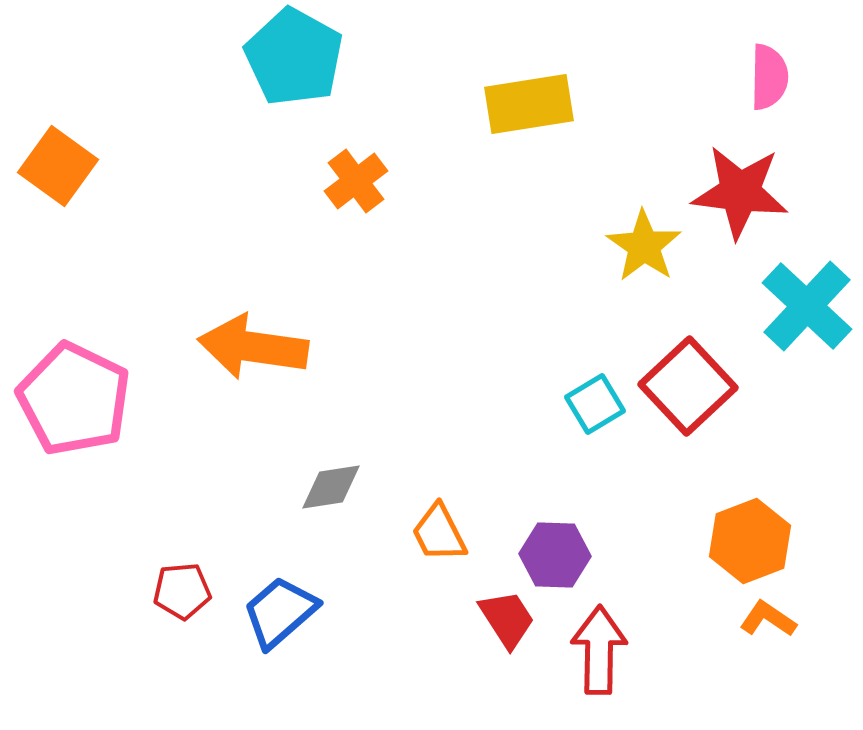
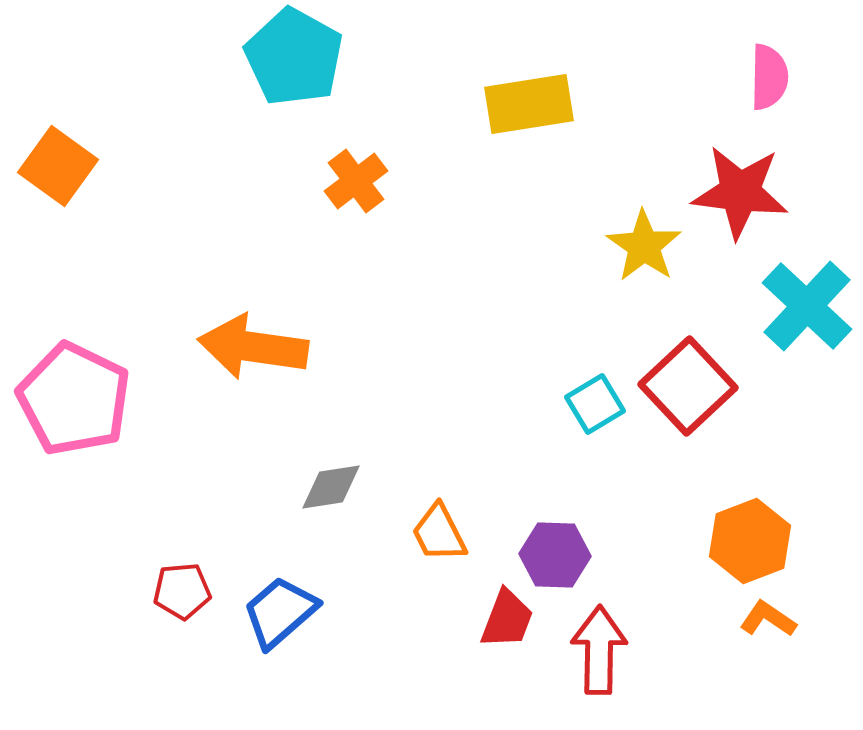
red trapezoid: rotated 54 degrees clockwise
